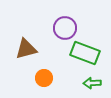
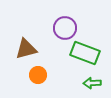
orange circle: moved 6 px left, 3 px up
